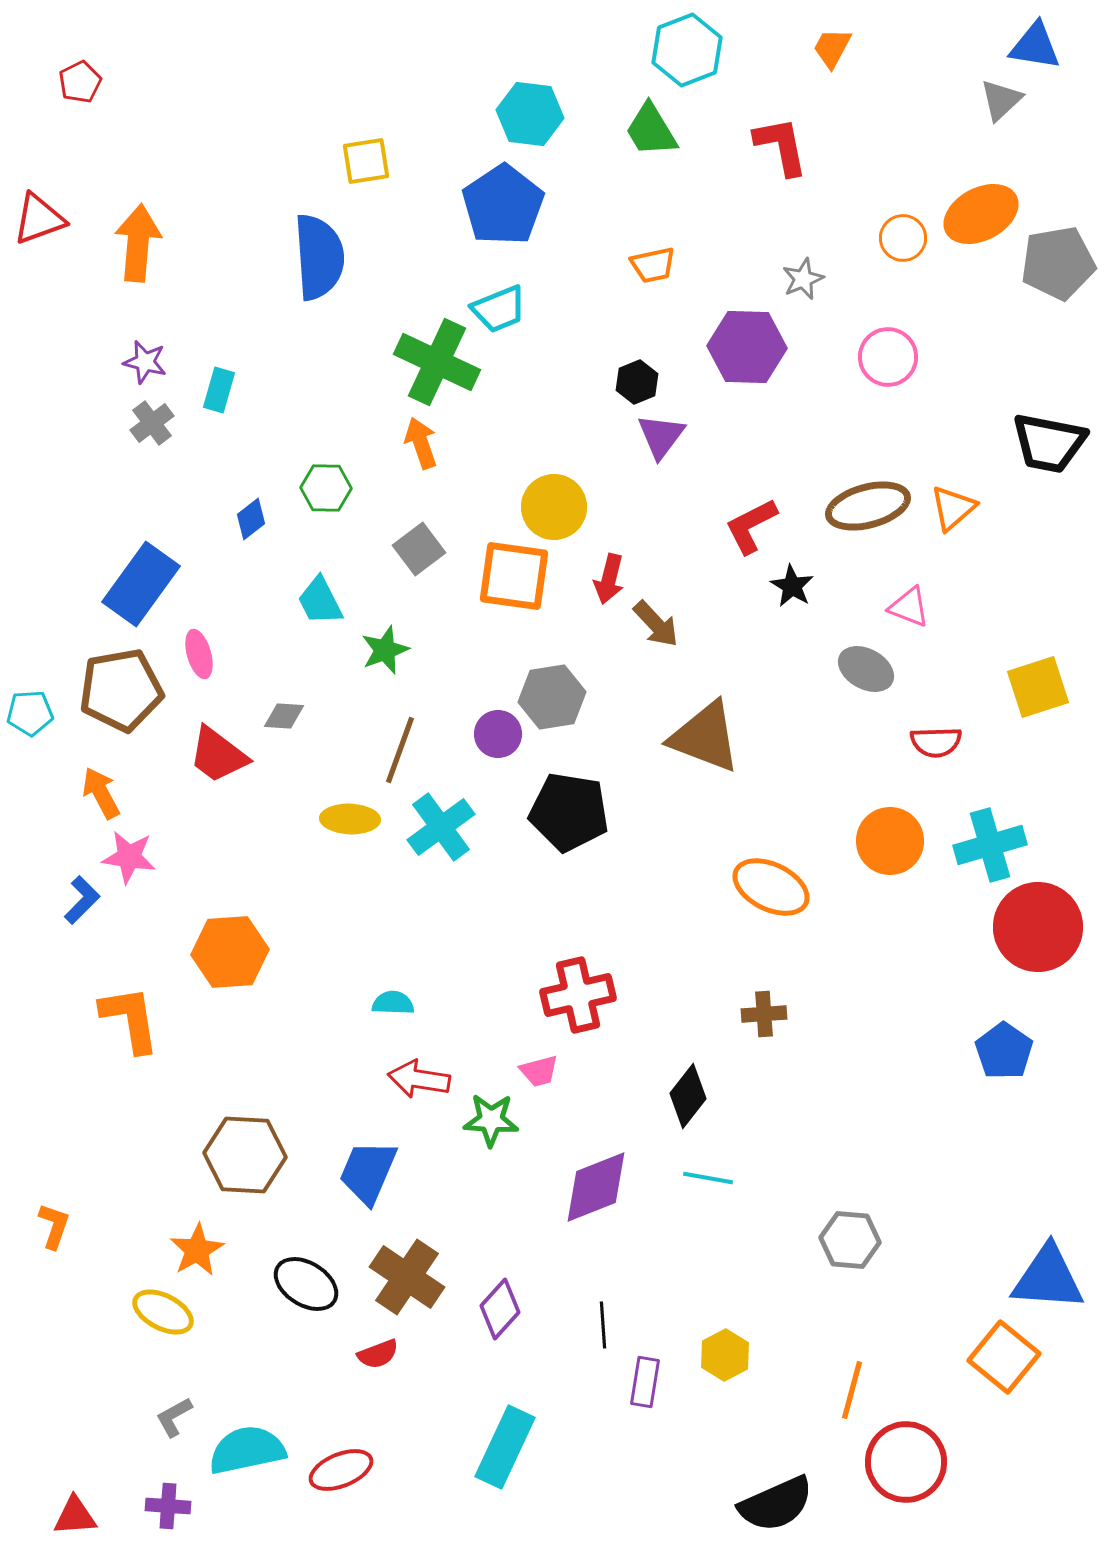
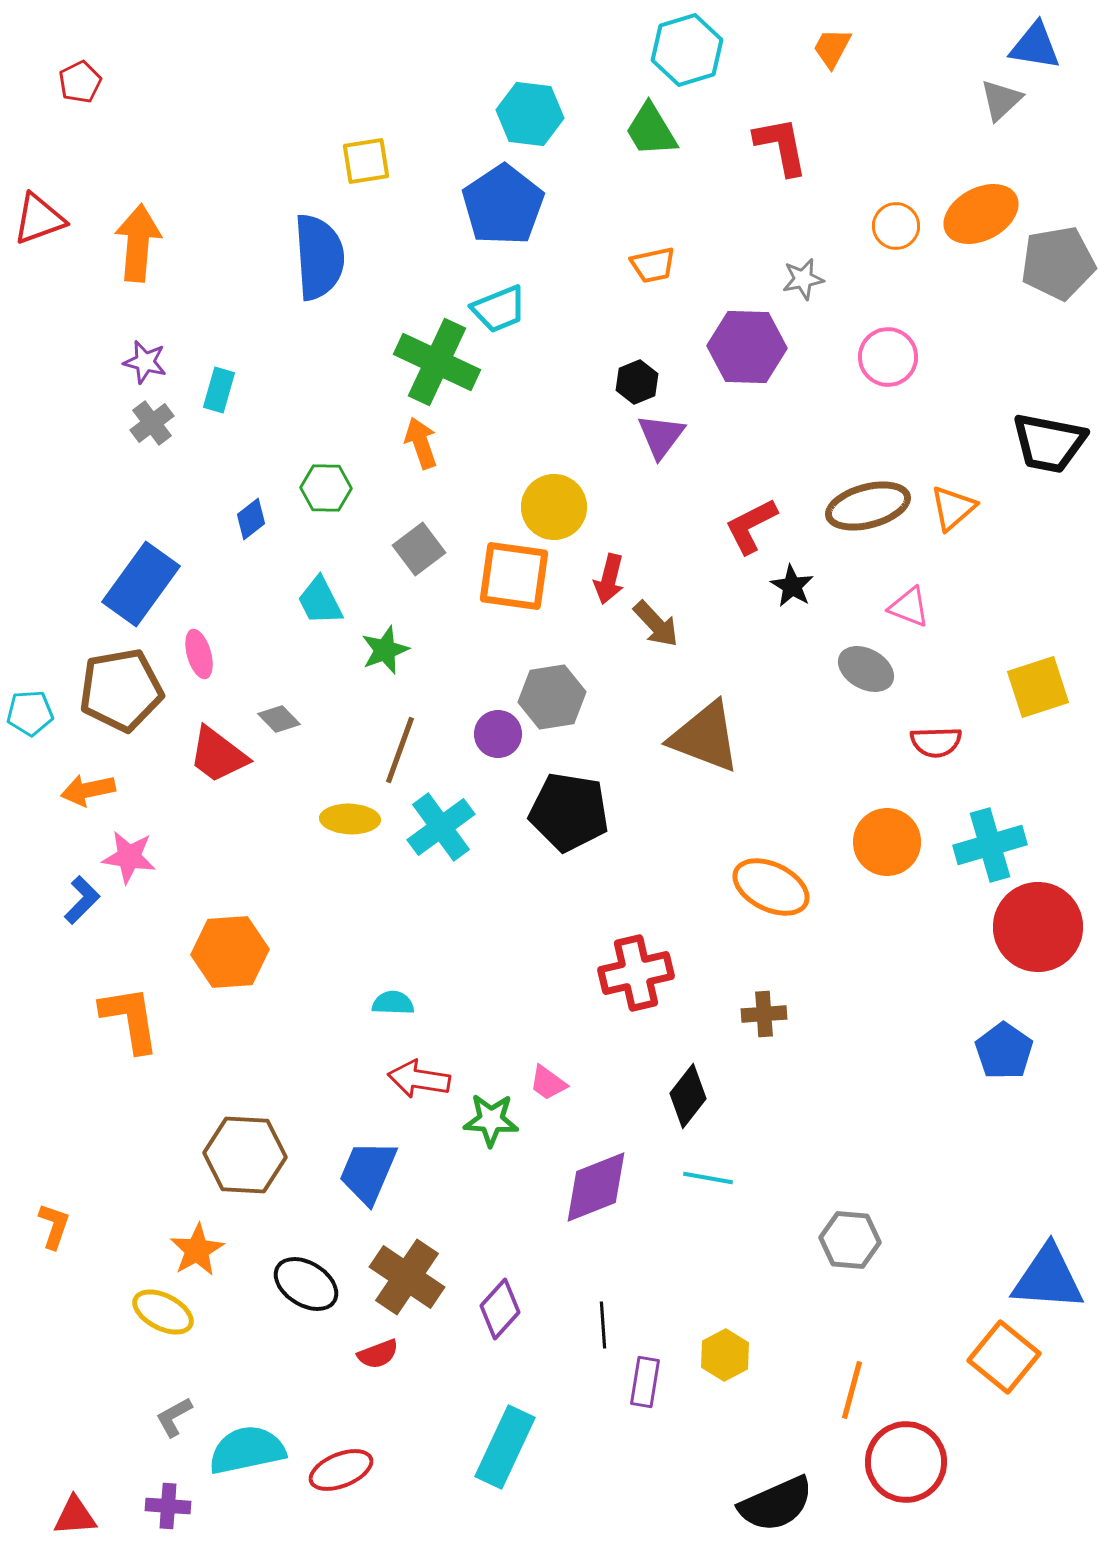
cyan hexagon at (687, 50): rotated 4 degrees clockwise
orange circle at (903, 238): moved 7 px left, 12 px up
gray star at (803, 279): rotated 12 degrees clockwise
gray diamond at (284, 716): moved 5 px left, 3 px down; rotated 42 degrees clockwise
orange arrow at (101, 793): moved 13 px left, 3 px up; rotated 74 degrees counterclockwise
orange circle at (890, 841): moved 3 px left, 1 px down
red cross at (578, 995): moved 58 px right, 22 px up
pink trapezoid at (539, 1071): moved 9 px right, 12 px down; rotated 51 degrees clockwise
